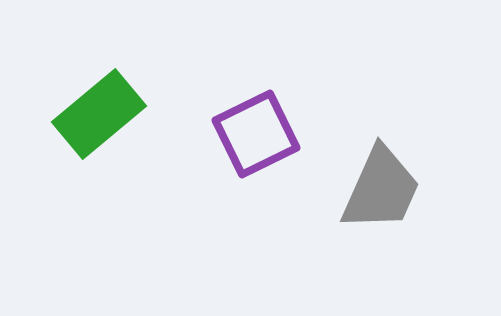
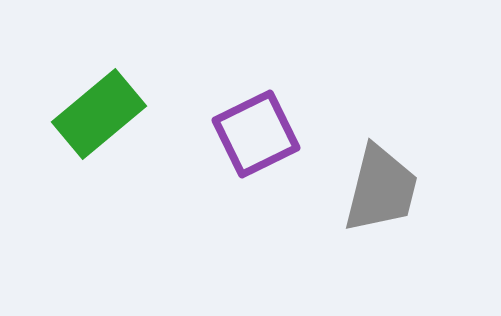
gray trapezoid: rotated 10 degrees counterclockwise
